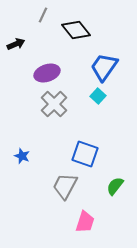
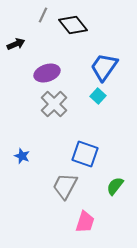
black diamond: moved 3 px left, 5 px up
